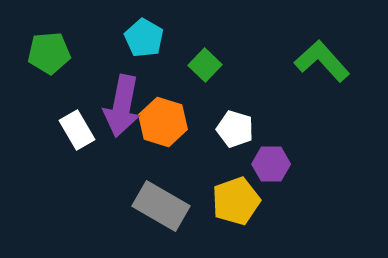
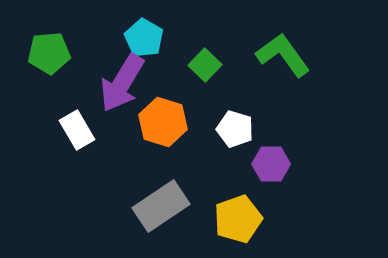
green L-shape: moved 39 px left, 6 px up; rotated 6 degrees clockwise
purple arrow: moved 23 px up; rotated 20 degrees clockwise
yellow pentagon: moved 2 px right, 18 px down
gray rectangle: rotated 64 degrees counterclockwise
